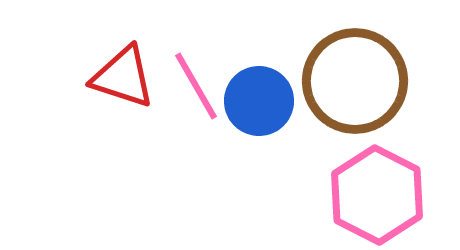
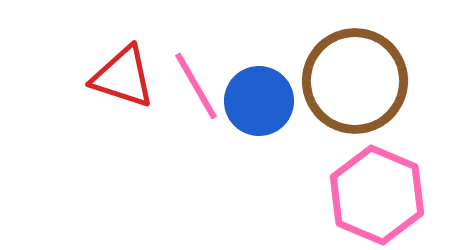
pink hexagon: rotated 4 degrees counterclockwise
